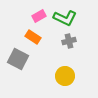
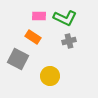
pink rectangle: rotated 32 degrees clockwise
yellow circle: moved 15 px left
